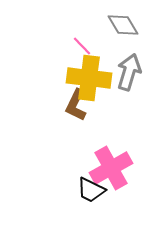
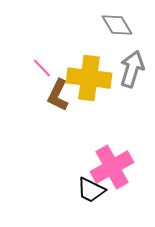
gray diamond: moved 6 px left
pink line: moved 40 px left, 22 px down
gray arrow: moved 3 px right, 3 px up
brown L-shape: moved 18 px left, 10 px up
pink cross: moved 1 px right, 1 px up
